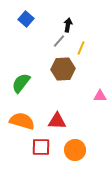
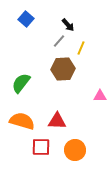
black arrow: rotated 128 degrees clockwise
